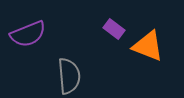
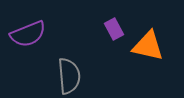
purple rectangle: rotated 25 degrees clockwise
orange triangle: rotated 8 degrees counterclockwise
